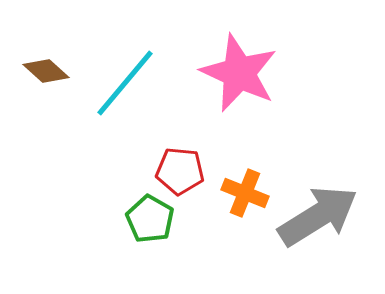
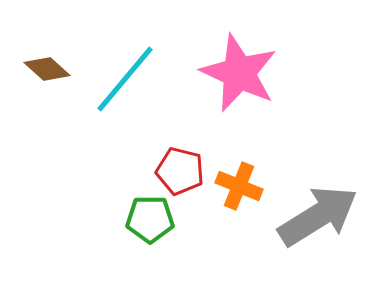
brown diamond: moved 1 px right, 2 px up
cyan line: moved 4 px up
red pentagon: rotated 9 degrees clockwise
orange cross: moved 6 px left, 7 px up
green pentagon: rotated 30 degrees counterclockwise
